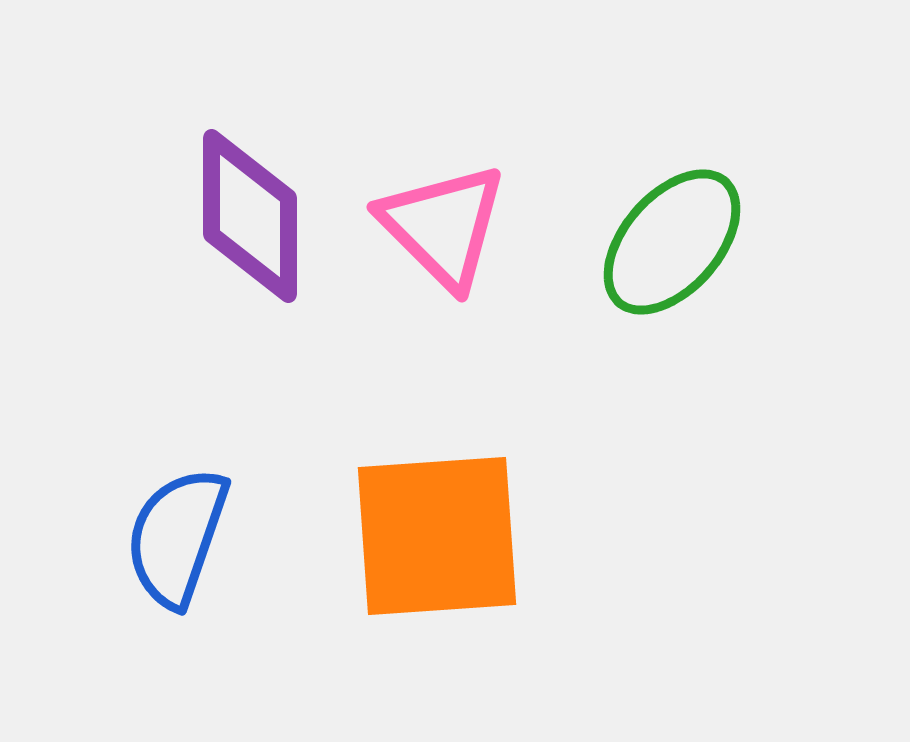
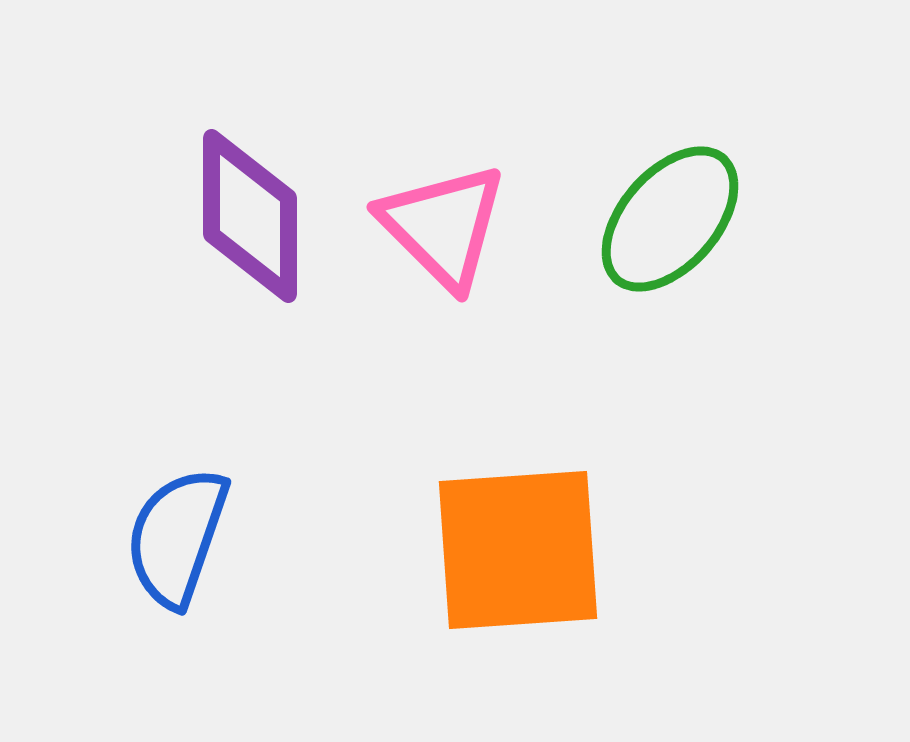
green ellipse: moved 2 px left, 23 px up
orange square: moved 81 px right, 14 px down
